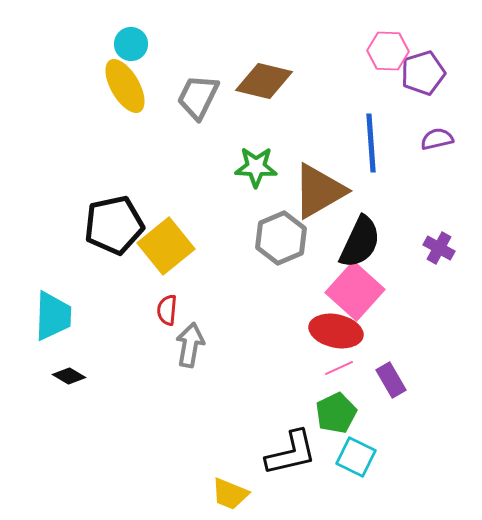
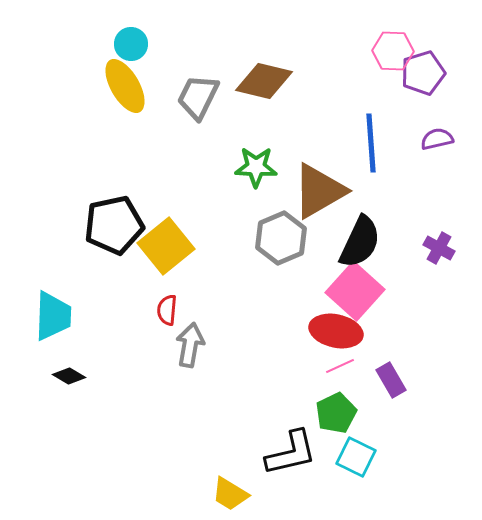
pink hexagon: moved 5 px right
pink line: moved 1 px right, 2 px up
yellow trapezoid: rotated 9 degrees clockwise
